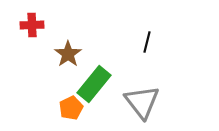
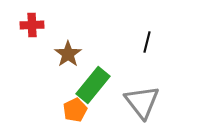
green rectangle: moved 1 px left, 1 px down
orange pentagon: moved 4 px right, 2 px down
